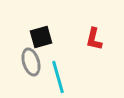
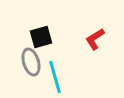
red L-shape: moved 1 px right; rotated 45 degrees clockwise
cyan line: moved 3 px left
